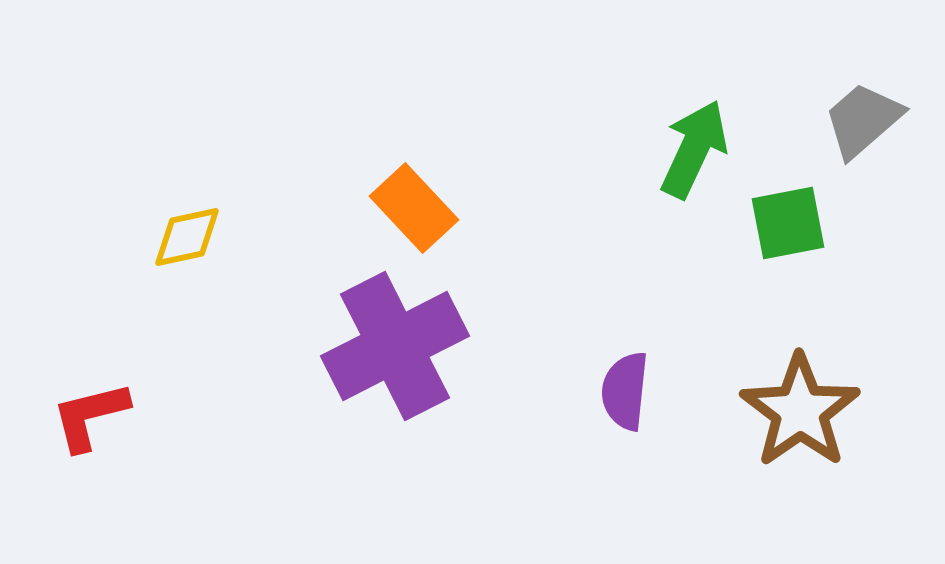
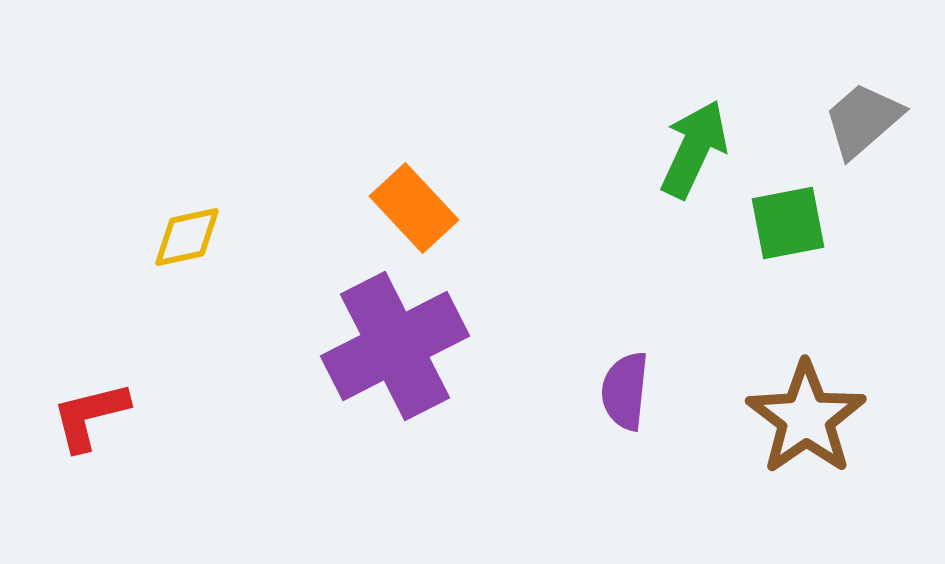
brown star: moved 6 px right, 7 px down
